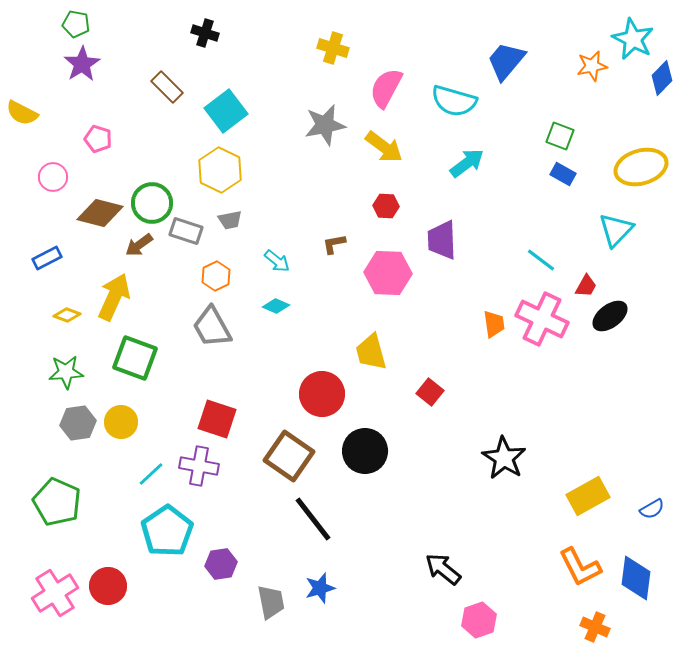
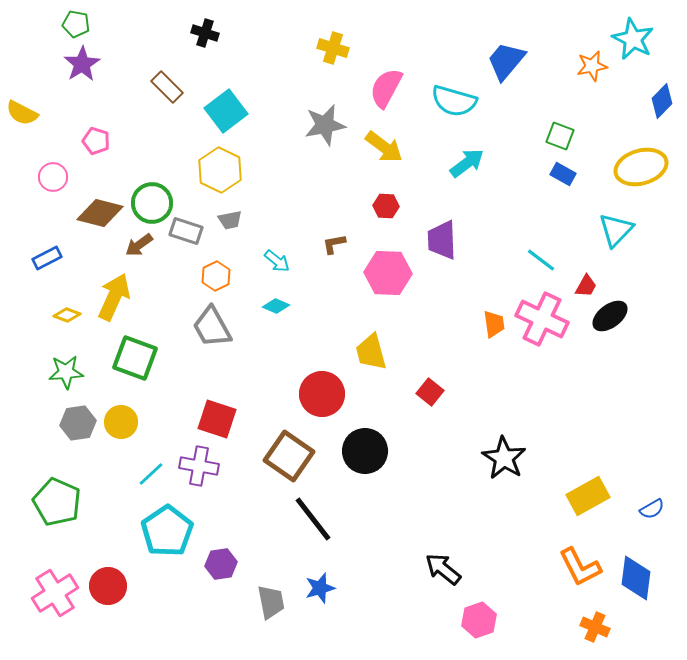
blue diamond at (662, 78): moved 23 px down
pink pentagon at (98, 139): moved 2 px left, 2 px down
